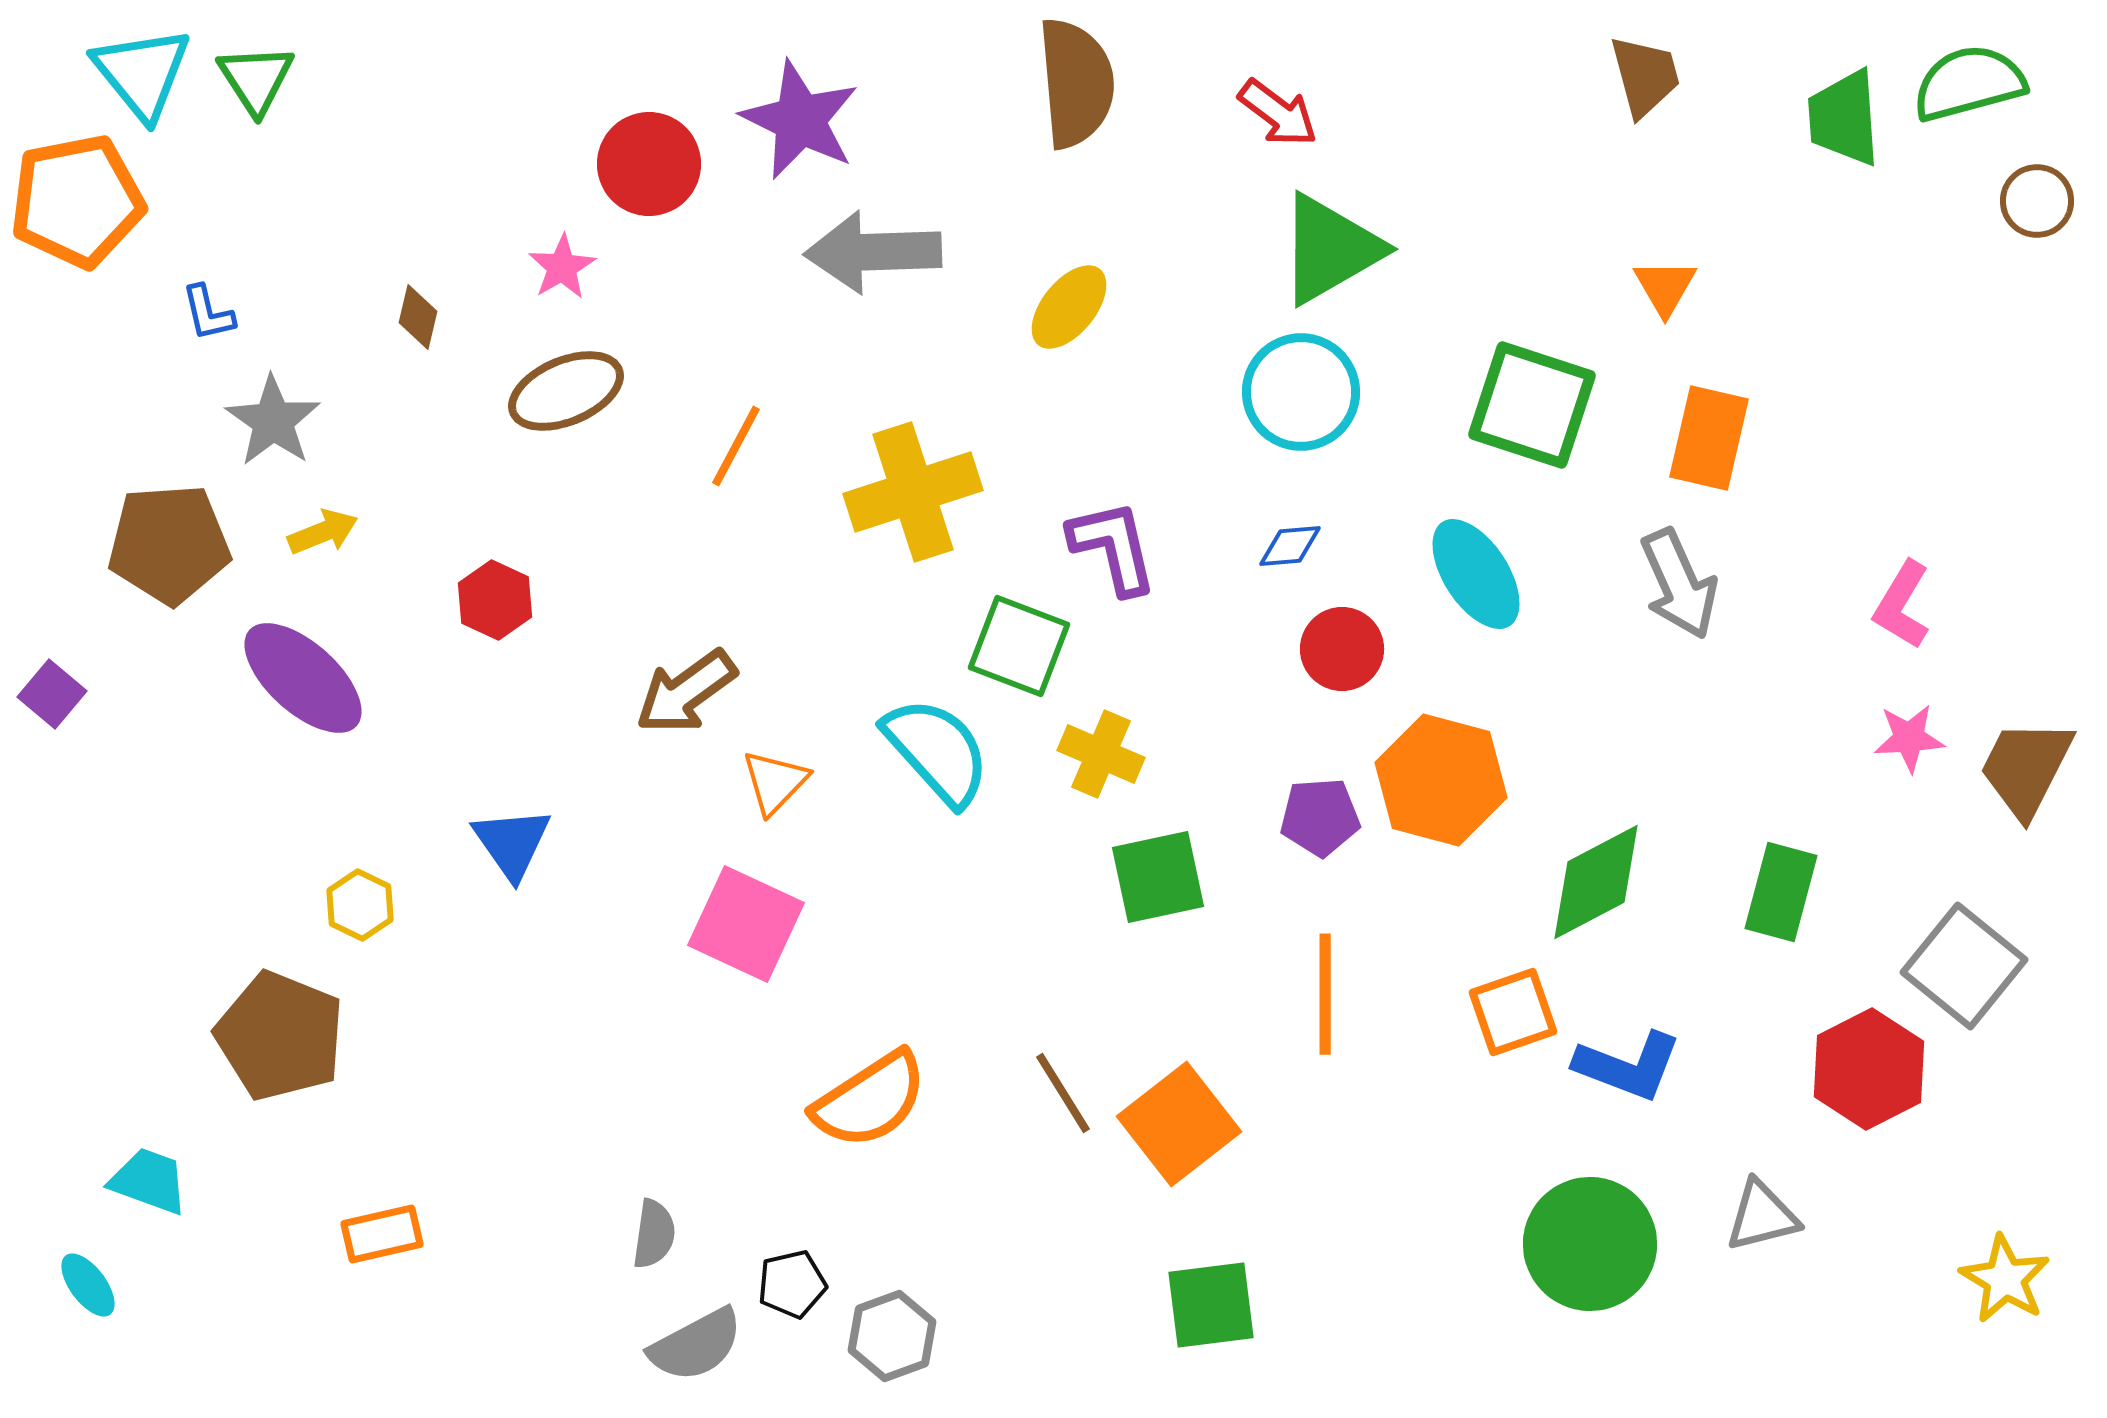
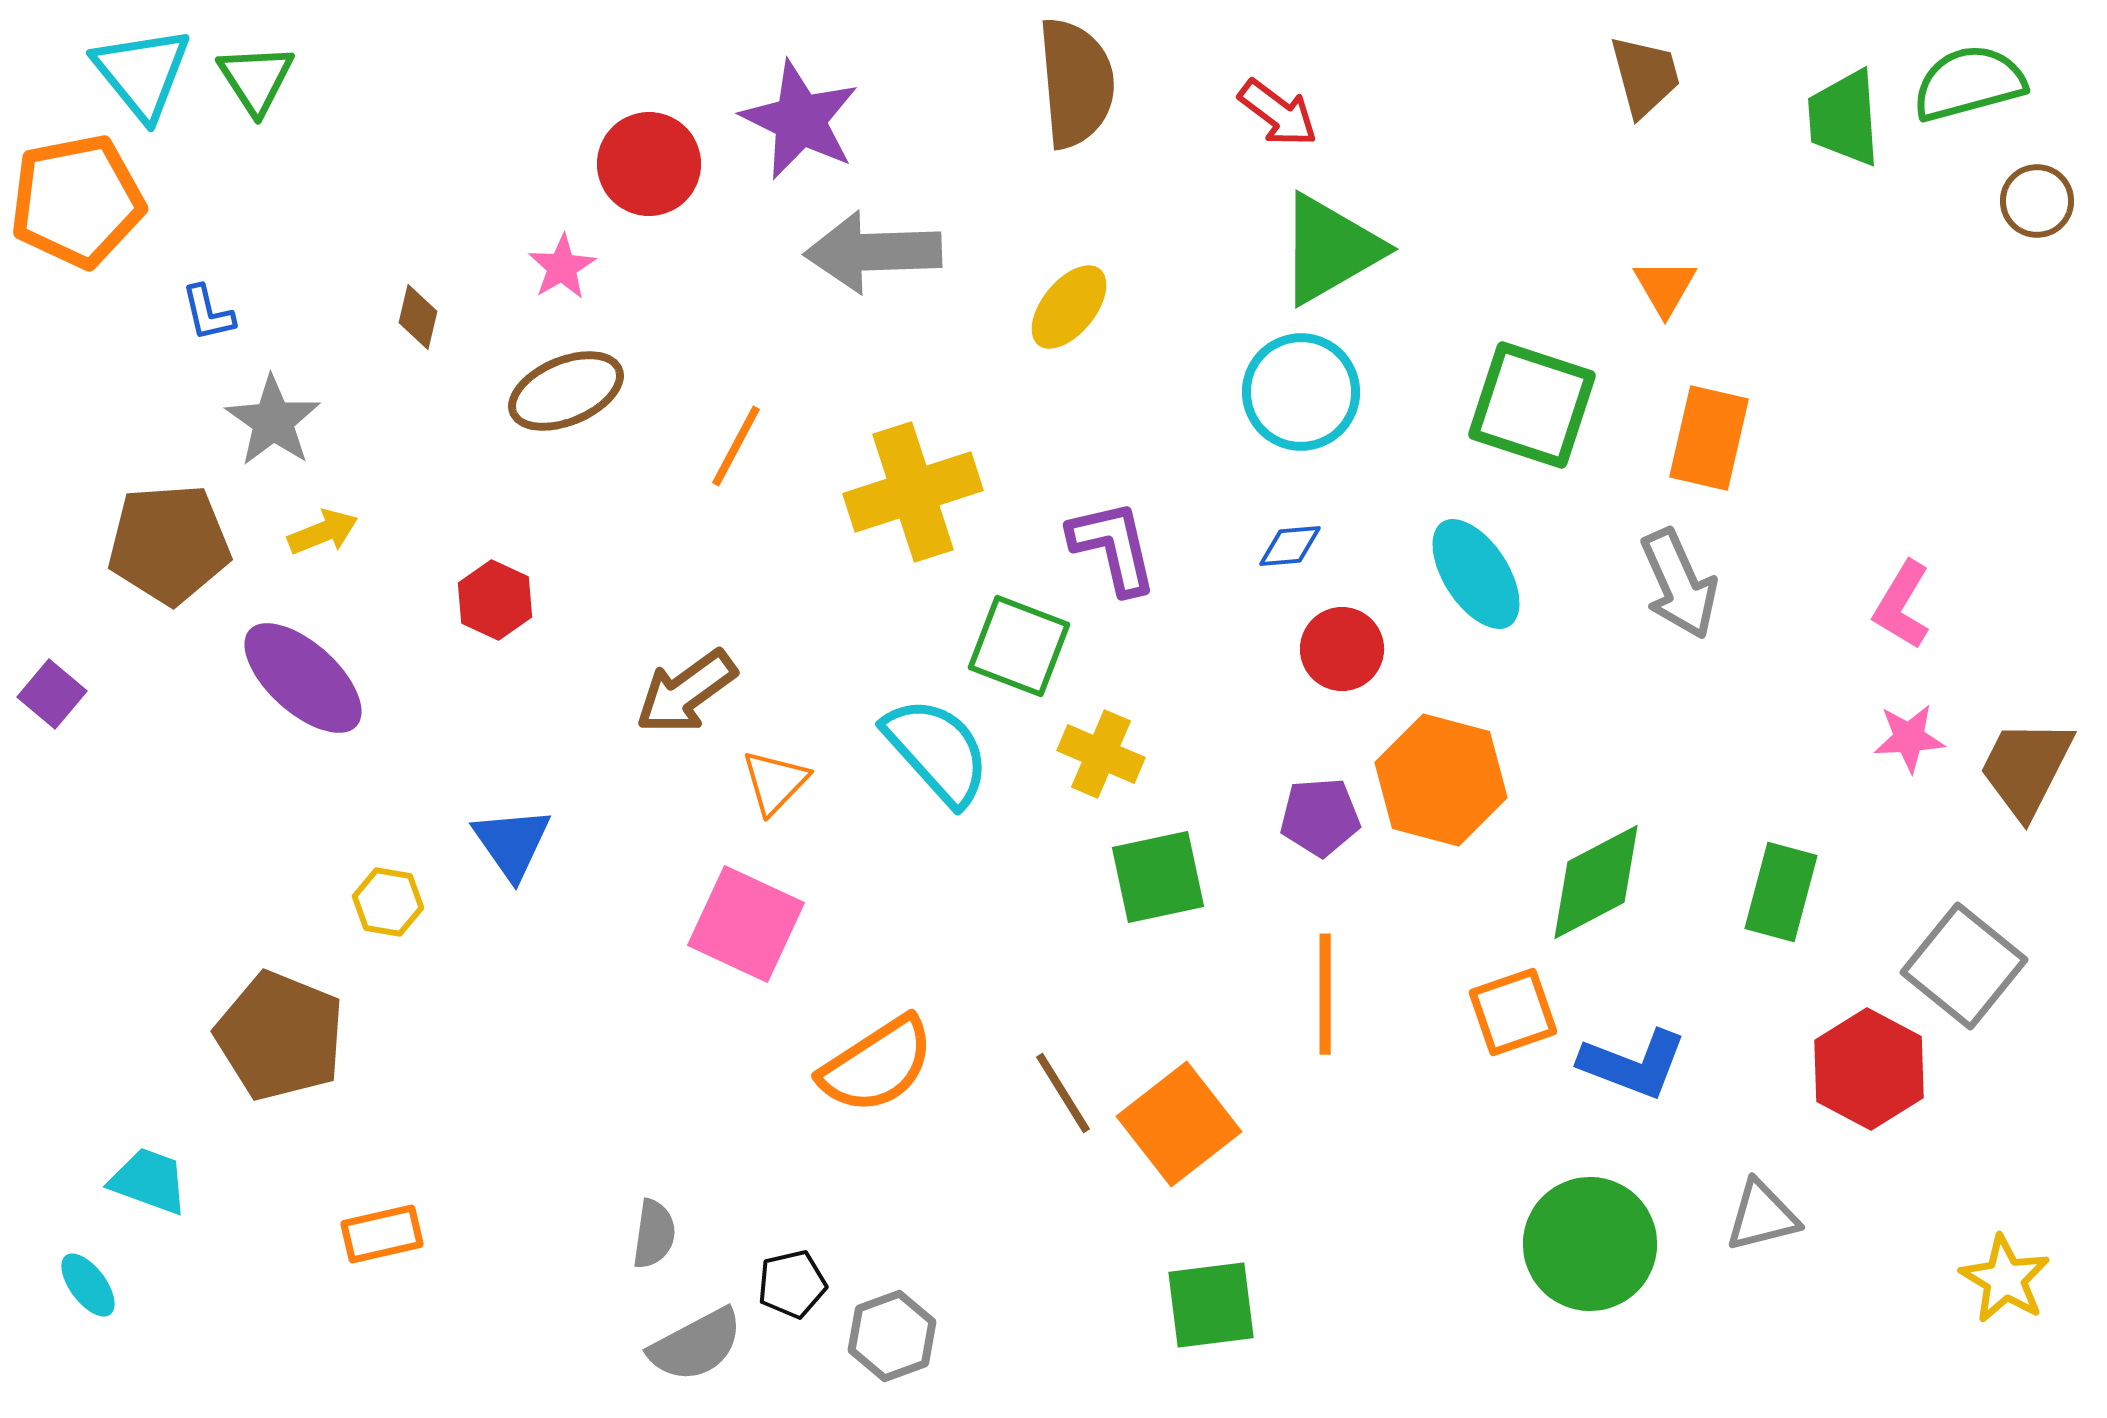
yellow hexagon at (360, 905): moved 28 px right, 3 px up; rotated 16 degrees counterclockwise
blue L-shape at (1628, 1066): moved 5 px right, 2 px up
red hexagon at (1869, 1069): rotated 5 degrees counterclockwise
orange semicircle at (870, 1100): moved 7 px right, 35 px up
